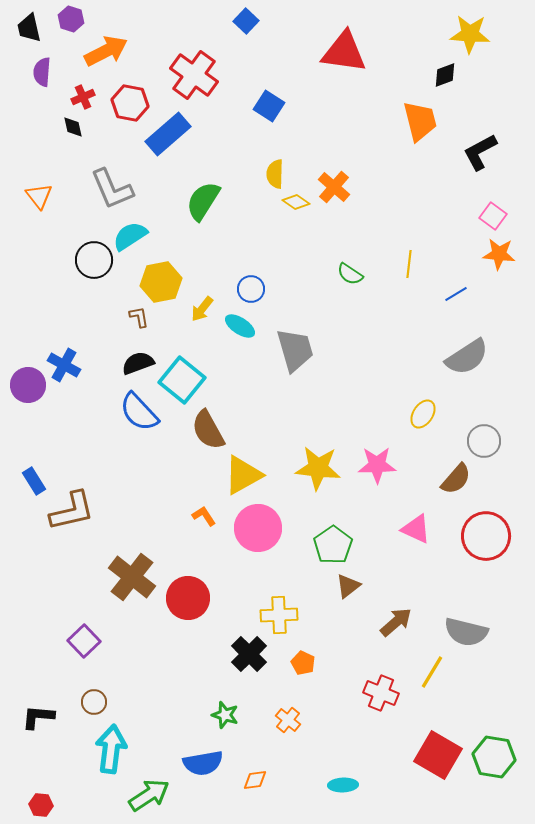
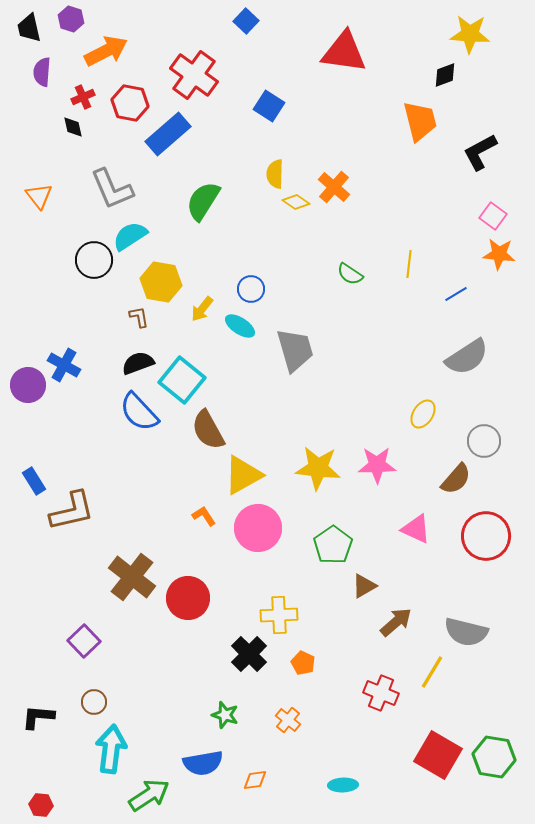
yellow hexagon at (161, 282): rotated 21 degrees clockwise
brown triangle at (348, 586): moved 16 px right; rotated 8 degrees clockwise
